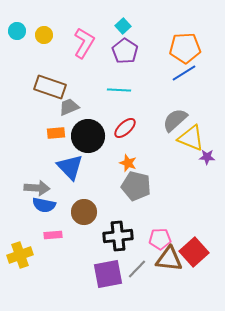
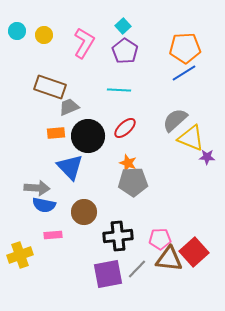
gray pentagon: moved 3 px left, 4 px up; rotated 16 degrees counterclockwise
